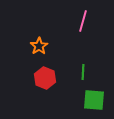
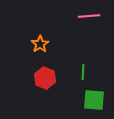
pink line: moved 6 px right, 5 px up; rotated 70 degrees clockwise
orange star: moved 1 px right, 2 px up
